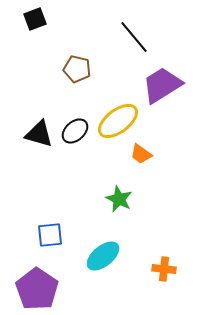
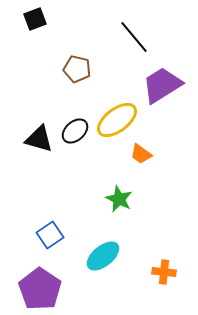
yellow ellipse: moved 1 px left, 1 px up
black triangle: moved 5 px down
blue square: rotated 28 degrees counterclockwise
orange cross: moved 3 px down
purple pentagon: moved 3 px right
